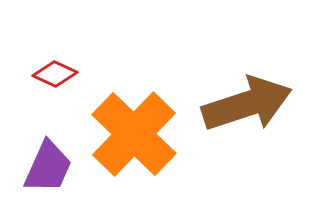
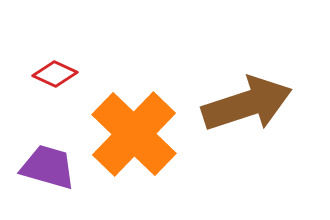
purple trapezoid: rotated 98 degrees counterclockwise
